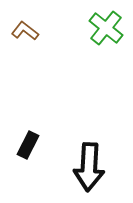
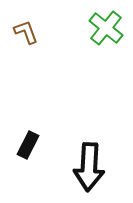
brown L-shape: moved 1 px right, 1 px down; rotated 32 degrees clockwise
